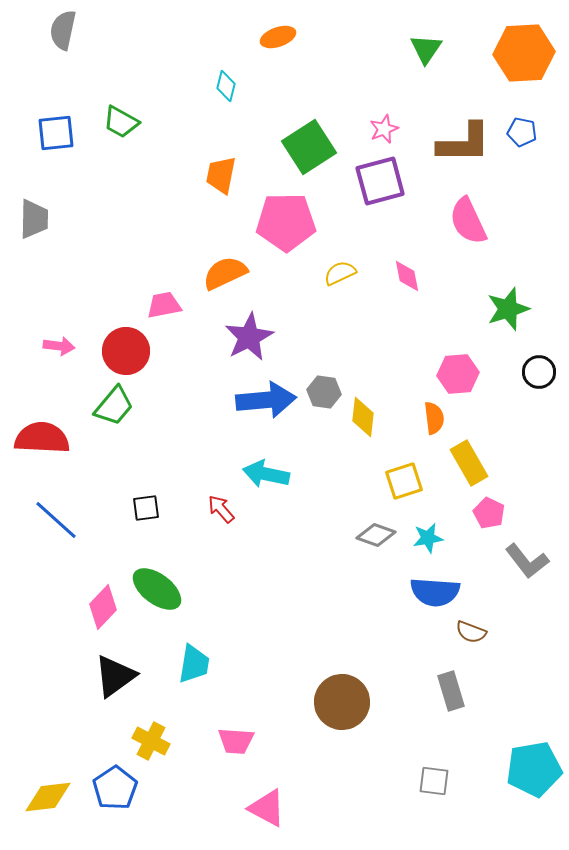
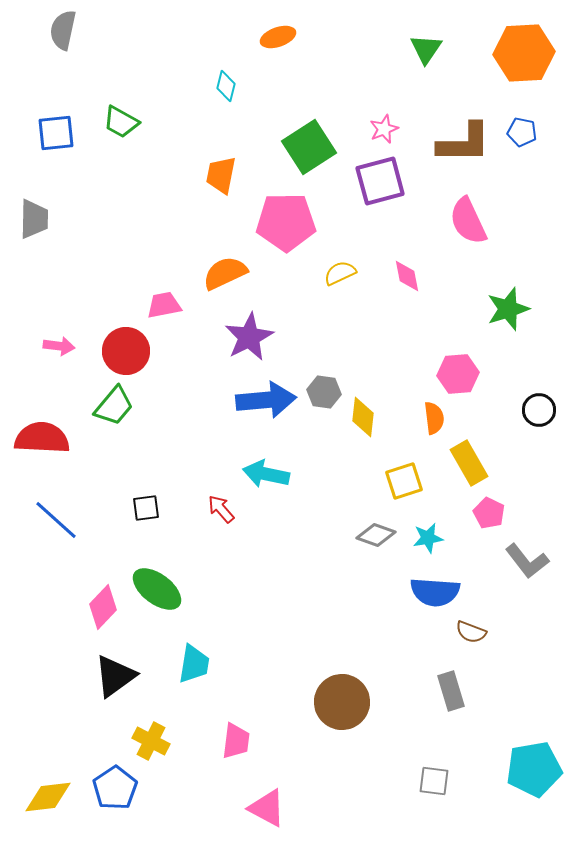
black circle at (539, 372): moved 38 px down
pink trapezoid at (236, 741): rotated 87 degrees counterclockwise
